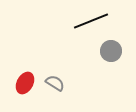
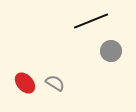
red ellipse: rotated 70 degrees counterclockwise
